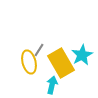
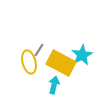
yellow rectangle: rotated 32 degrees counterclockwise
cyan arrow: moved 2 px right
